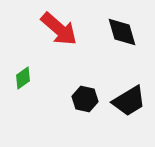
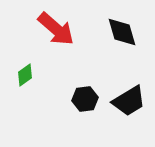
red arrow: moved 3 px left
green diamond: moved 2 px right, 3 px up
black hexagon: rotated 20 degrees counterclockwise
